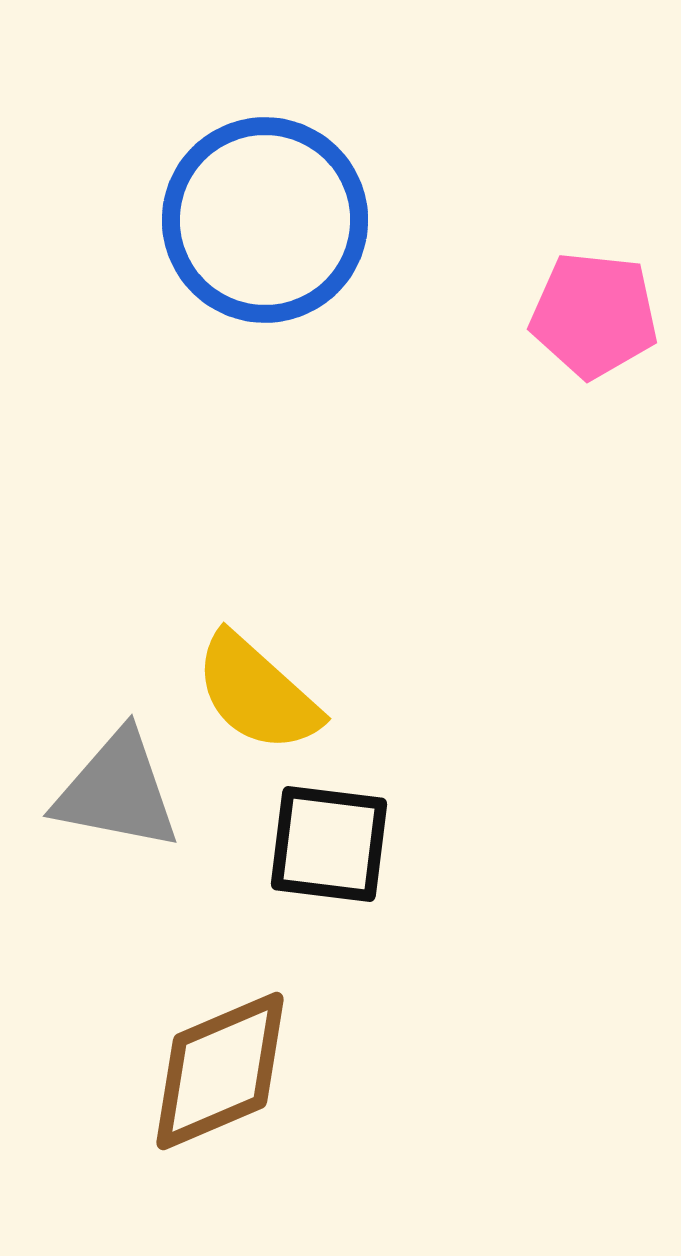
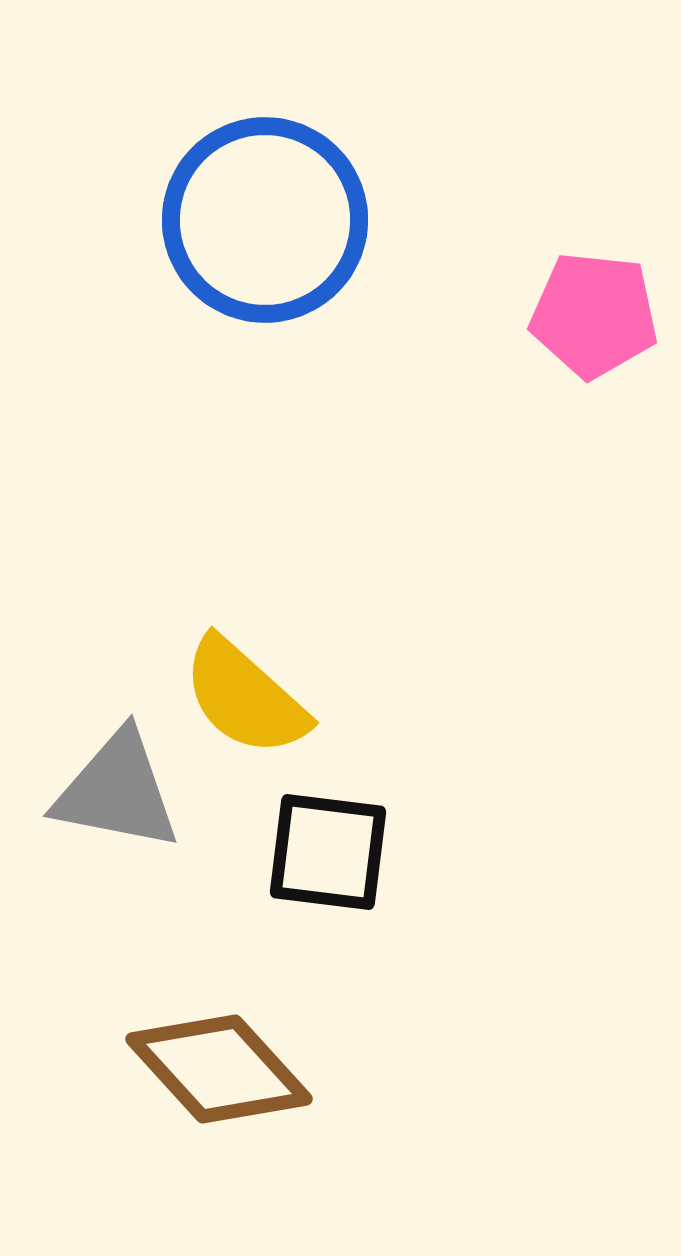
yellow semicircle: moved 12 px left, 4 px down
black square: moved 1 px left, 8 px down
brown diamond: moved 1 px left, 2 px up; rotated 71 degrees clockwise
